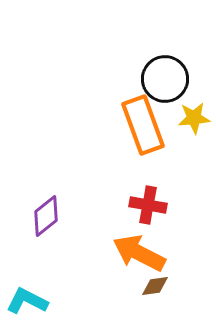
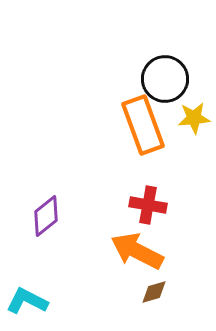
orange arrow: moved 2 px left, 2 px up
brown diamond: moved 1 px left, 6 px down; rotated 8 degrees counterclockwise
